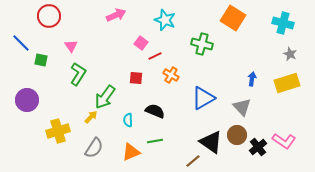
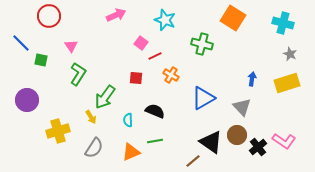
yellow arrow: rotated 104 degrees clockwise
